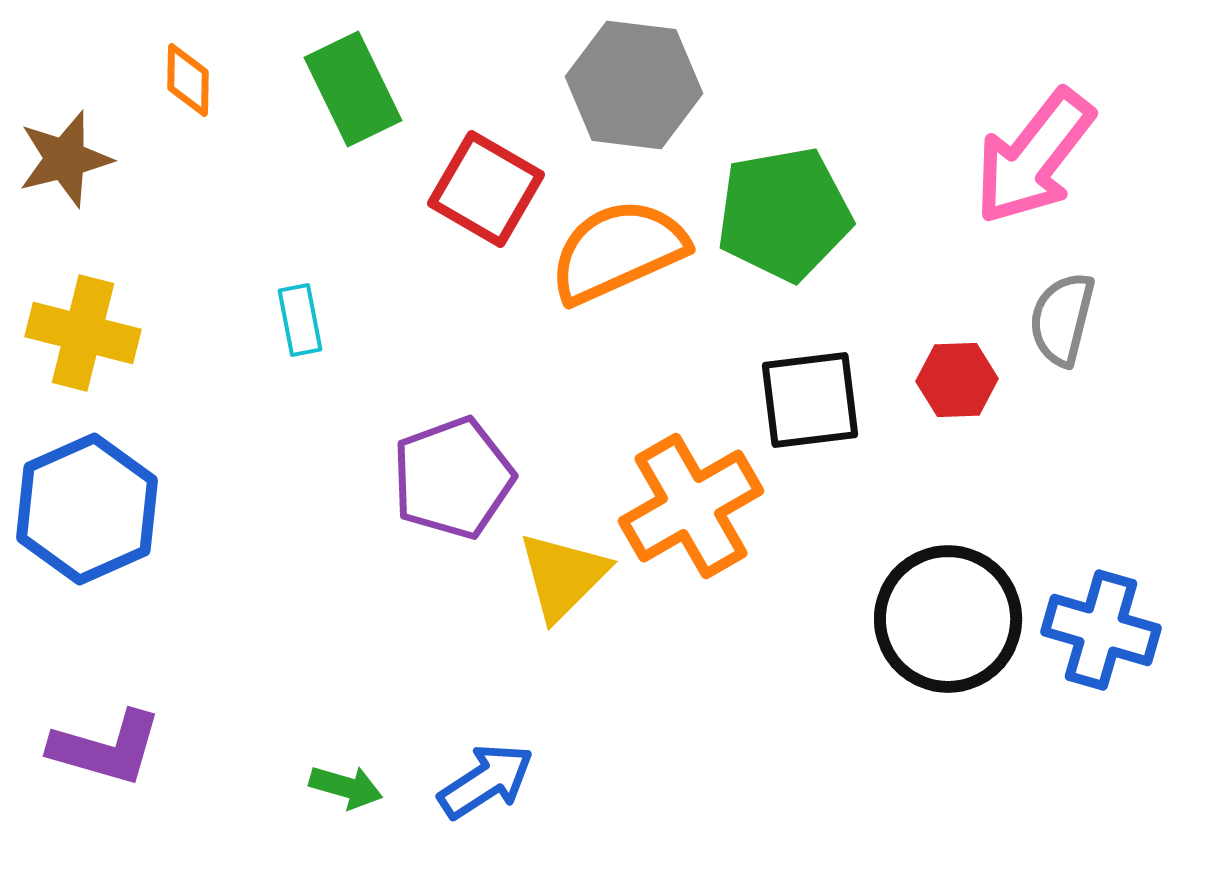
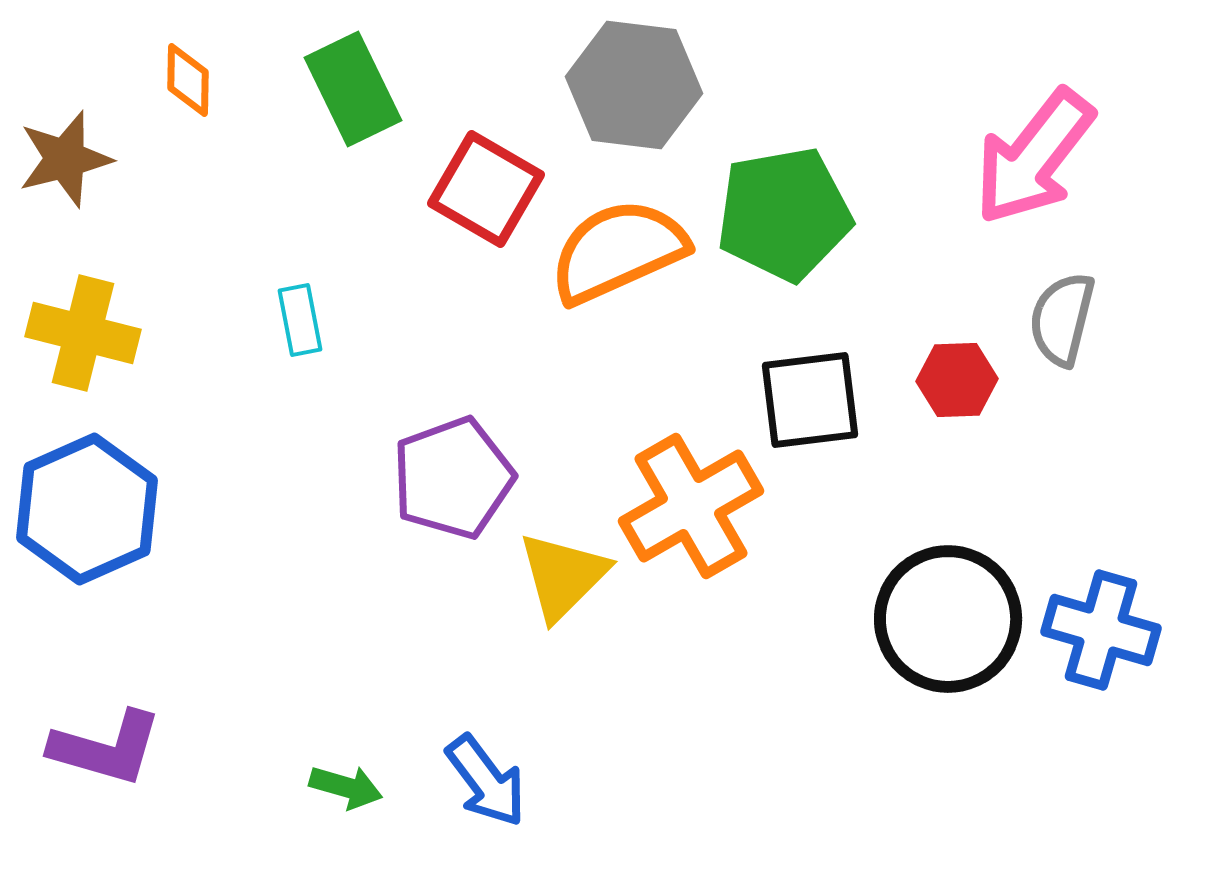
blue arrow: rotated 86 degrees clockwise
